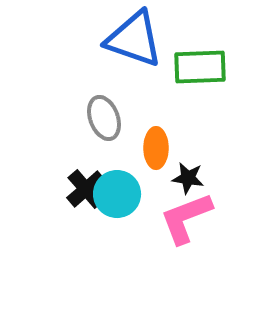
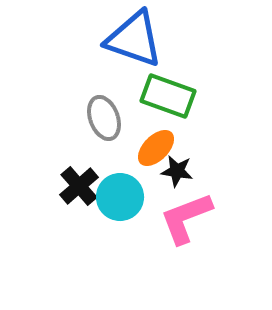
green rectangle: moved 32 px left, 29 px down; rotated 22 degrees clockwise
orange ellipse: rotated 45 degrees clockwise
black star: moved 11 px left, 7 px up
black cross: moved 7 px left, 3 px up
cyan circle: moved 3 px right, 3 px down
